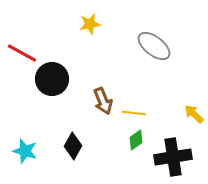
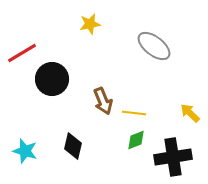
red line: rotated 60 degrees counterclockwise
yellow arrow: moved 4 px left, 1 px up
green diamond: rotated 15 degrees clockwise
black diamond: rotated 16 degrees counterclockwise
